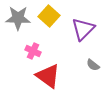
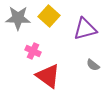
purple triangle: moved 2 px right; rotated 30 degrees clockwise
